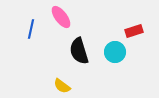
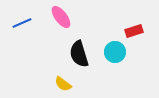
blue line: moved 9 px left, 6 px up; rotated 54 degrees clockwise
black semicircle: moved 3 px down
yellow semicircle: moved 1 px right, 2 px up
